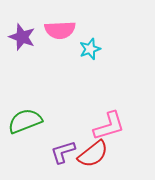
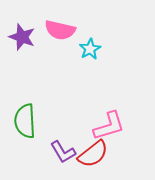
pink semicircle: rotated 16 degrees clockwise
cyan star: rotated 10 degrees counterclockwise
green semicircle: rotated 72 degrees counterclockwise
purple L-shape: rotated 104 degrees counterclockwise
